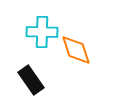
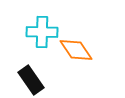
orange diamond: rotated 16 degrees counterclockwise
